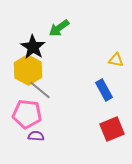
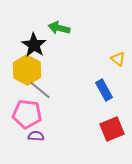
green arrow: rotated 50 degrees clockwise
black star: moved 1 px right, 2 px up
yellow triangle: moved 2 px right, 1 px up; rotated 28 degrees clockwise
yellow hexagon: moved 1 px left
